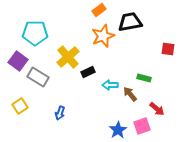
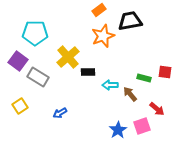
black trapezoid: moved 1 px up
red square: moved 3 px left, 23 px down
black rectangle: rotated 24 degrees clockwise
blue arrow: rotated 40 degrees clockwise
